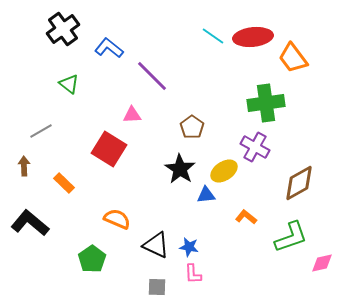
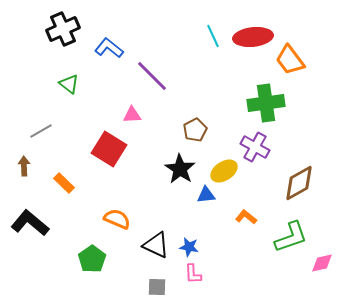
black cross: rotated 12 degrees clockwise
cyan line: rotated 30 degrees clockwise
orange trapezoid: moved 3 px left, 2 px down
brown pentagon: moved 3 px right, 3 px down; rotated 10 degrees clockwise
